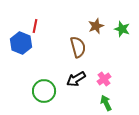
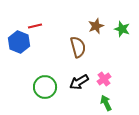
red line: rotated 64 degrees clockwise
blue hexagon: moved 2 px left, 1 px up
black arrow: moved 3 px right, 3 px down
green circle: moved 1 px right, 4 px up
